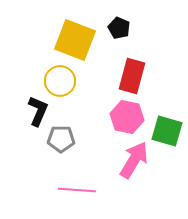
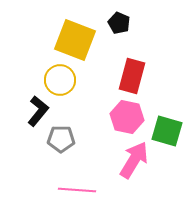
black pentagon: moved 5 px up
yellow circle: moved 1 px up
black L-shape: rotated 16 degrees clockwise
